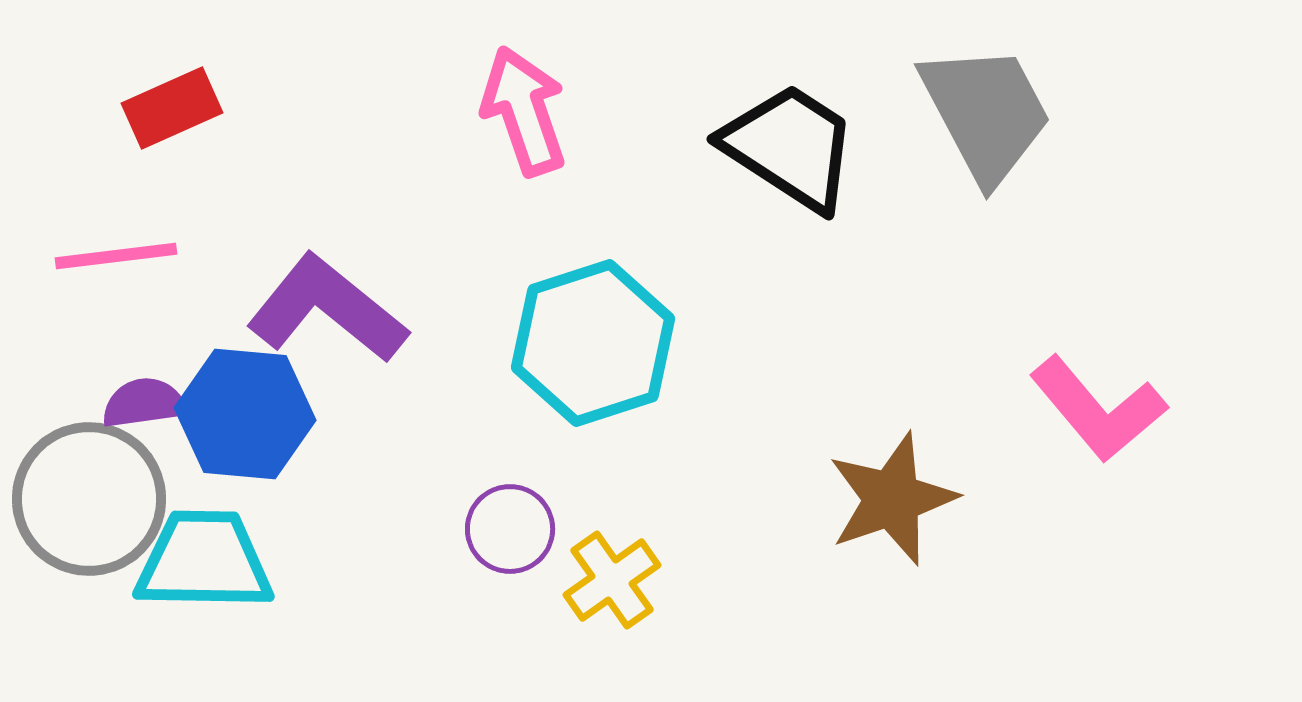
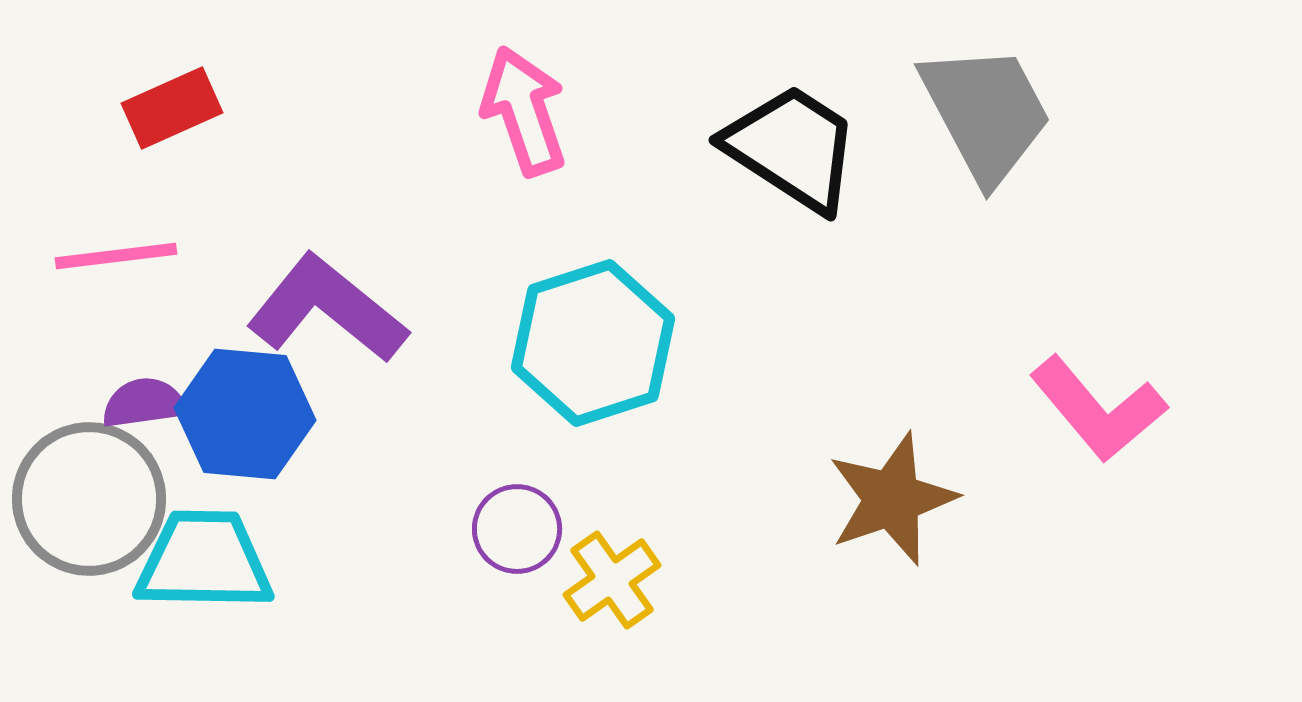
black trapezoid: moved 2 px right, 1 px down
purple circle: moved 7 px right
